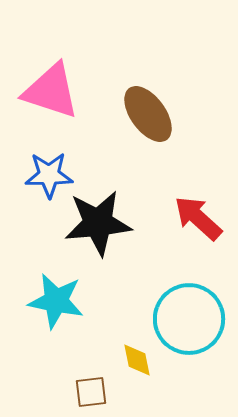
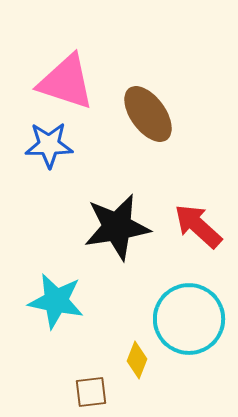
pink triangle: moved 15 px right, 9 px up
blue star: moved 30 px up
red arrow: moved 8 px down
black star: moved 19 px right, 4 px down; rotated 4 degrees counterclockwise
yellow diamond: rotated 33 degrees clockwise
